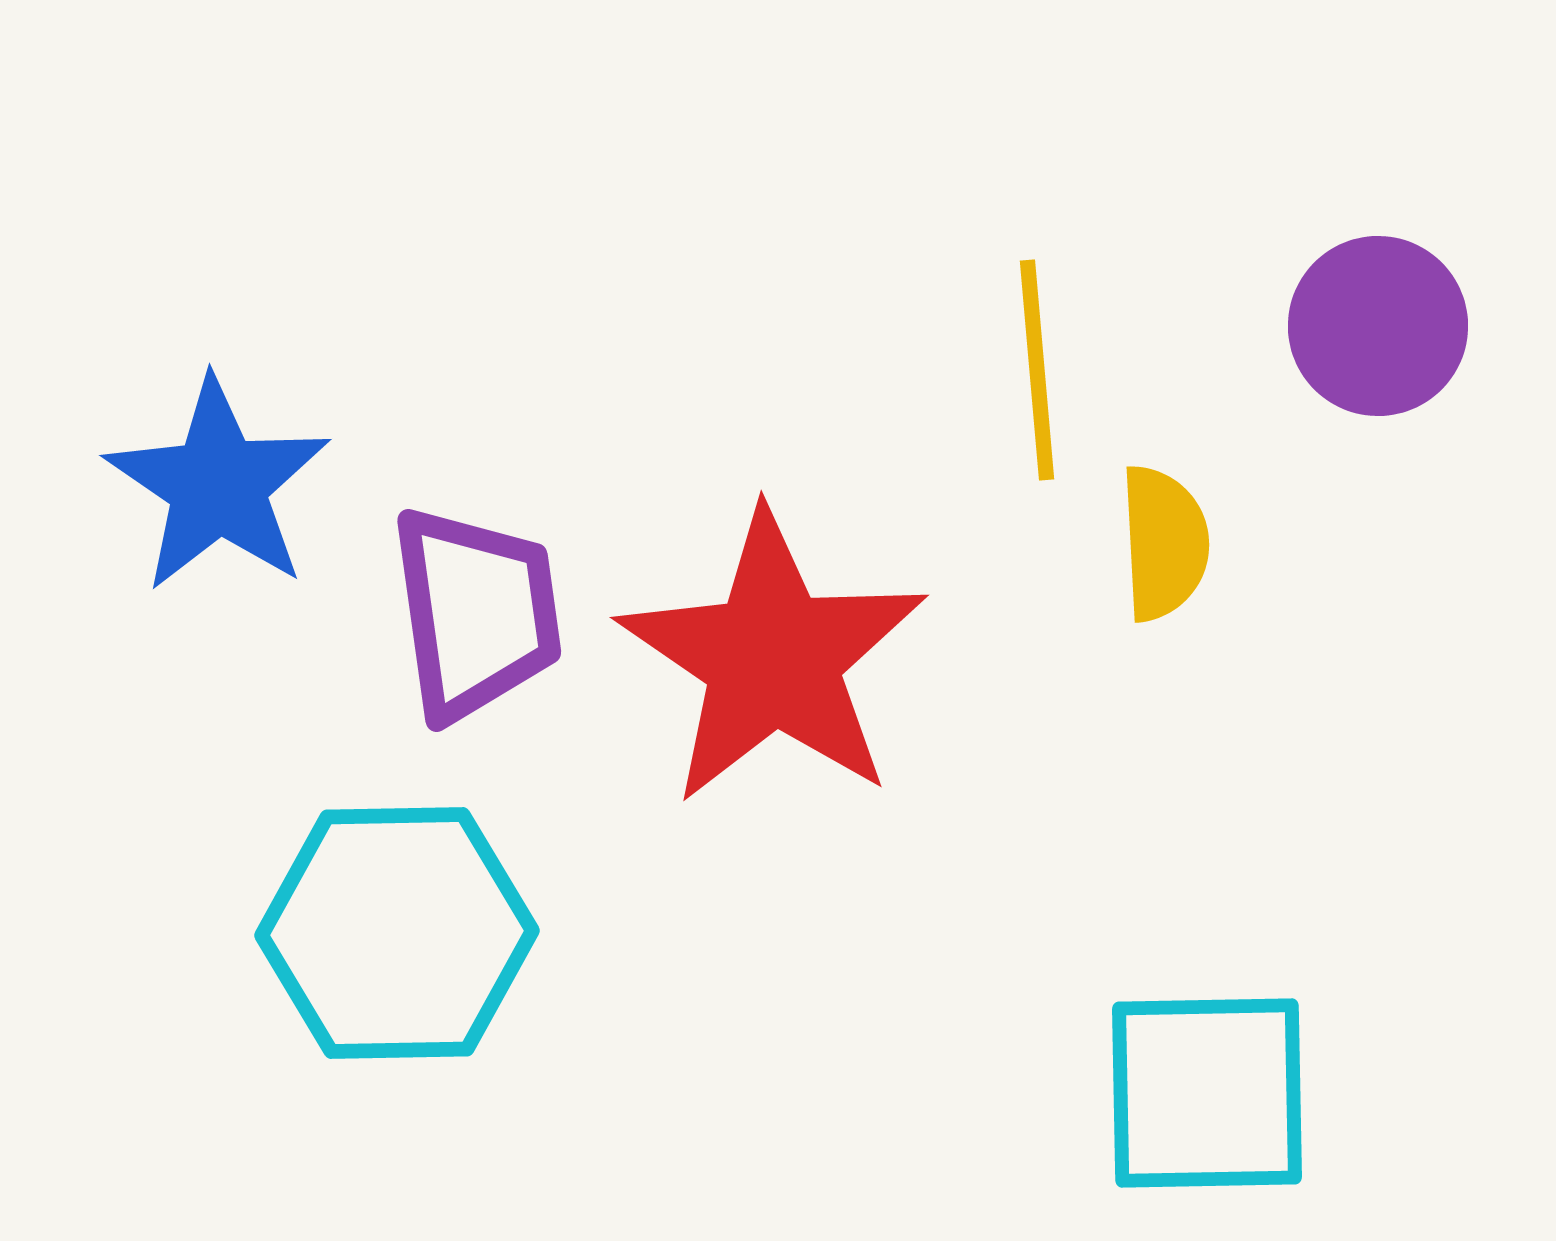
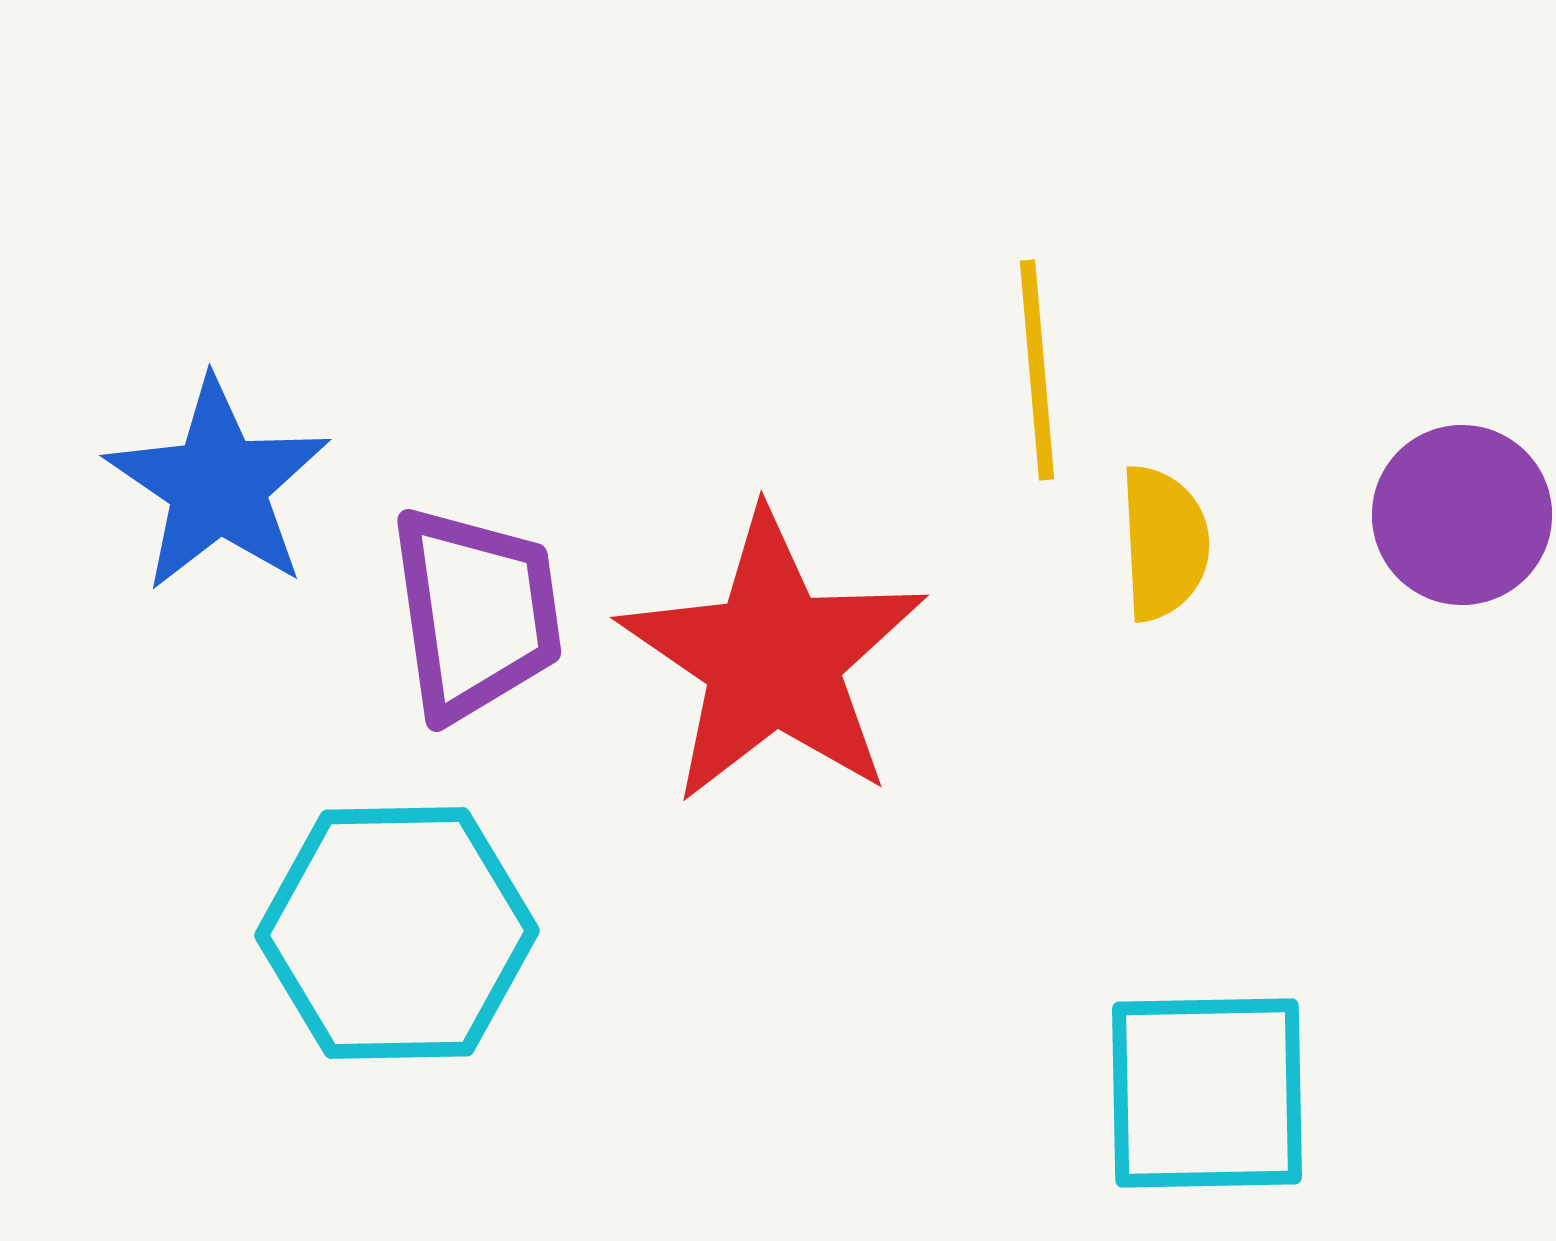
purple circle: moved 84 px right, 189 px down
